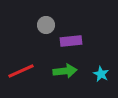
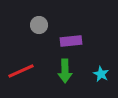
gray circle: moved 7 px left
green arrow: rotated 95 degrees clockwise
